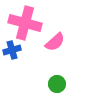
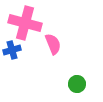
pink semicircle: moved 2 px left, 2 px down; rotated 70 degrees counterclockwise
green circle: moved 20 px right
